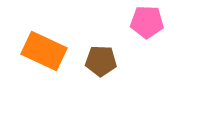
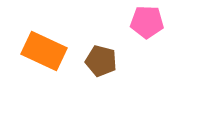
brown pentagon: rotated 12 degrees clockwise
